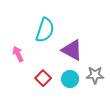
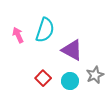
pink arrow: moved 19 px up
gray star: rotated 24 degrees counterclockwise
cyan circle: moved 2 px down
